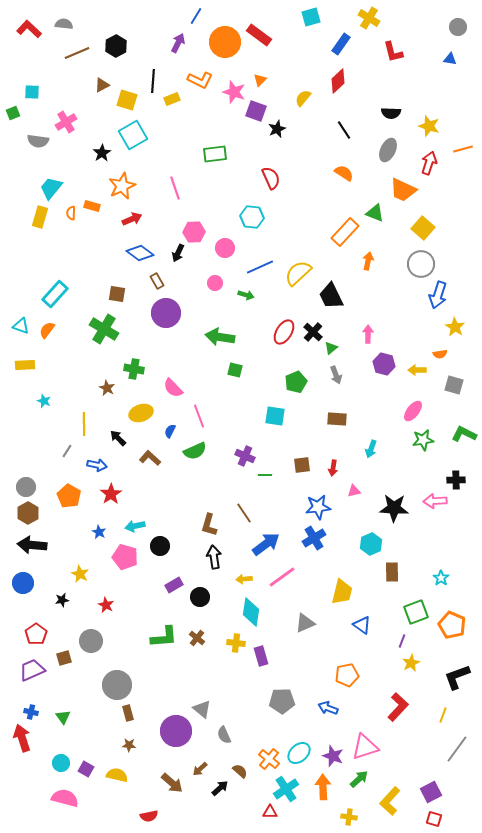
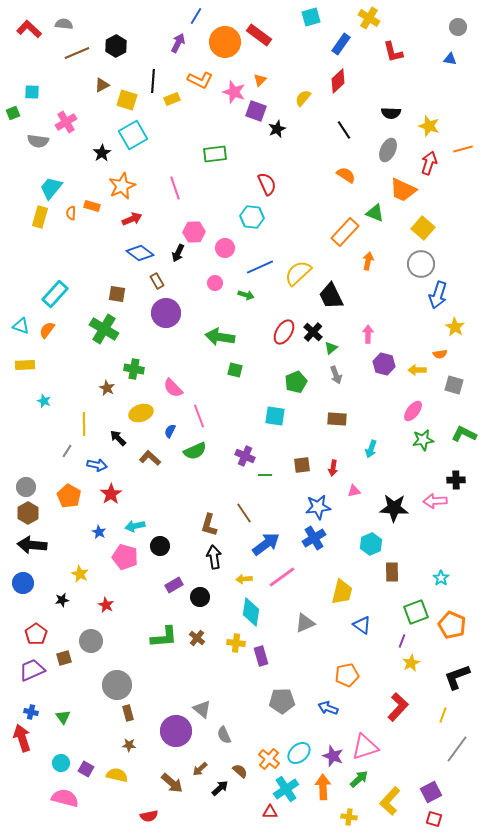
orange semicircle at (344, 173): moved 2 px right, 2 px down
red semicircle at (271, 178): moved 4 px left, 6 px down
